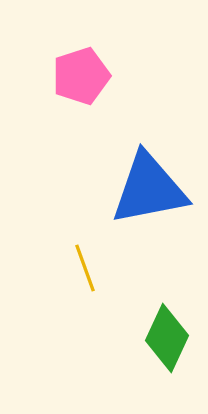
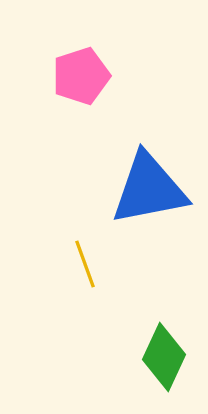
yellow line: moved 4 px up
green diamond: moved 3 px left, 19 px down
